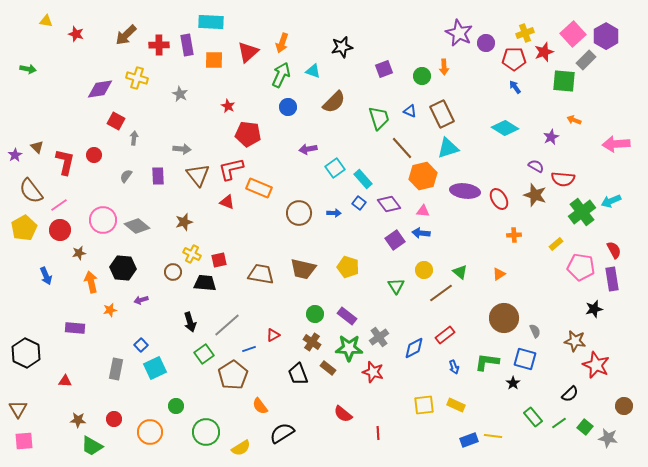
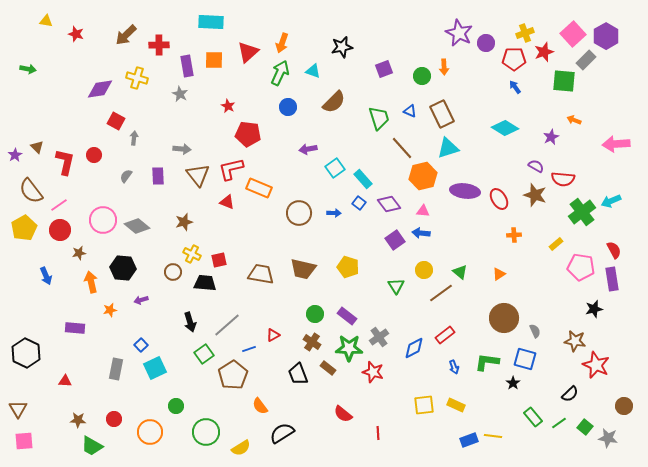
purple rectangle at (187, 45): moved 21 px down
green arrow at (281, 75): moved 1 px left, 2 px up
